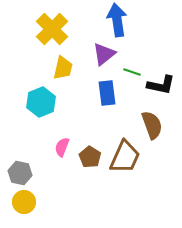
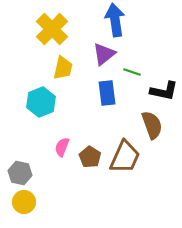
blue arrow: moved 2 px left
black L-shape: moved 3 px right, 6 px down
